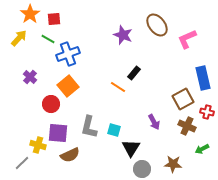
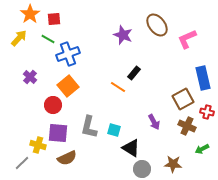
red circle: moved 2 px right, 1 px down
black triangle: rotated 30 degrees counterclockwise
brown semicircle: moved 3 px left, 3 px down
